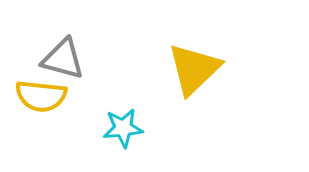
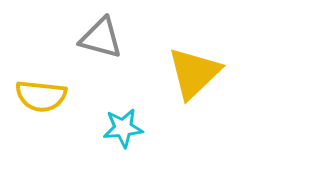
gray triangle: moved 38 px right, 21 px up
yellow triangle: moved 4 px down
